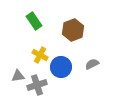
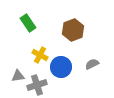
green rectangle: moved 6 px left, 2 px down
